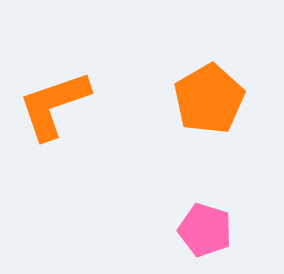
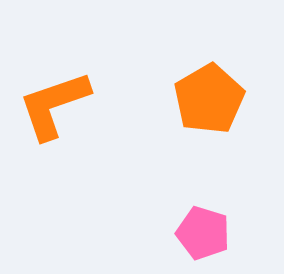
pink pentagon: moved 2 px left, 3 px down
